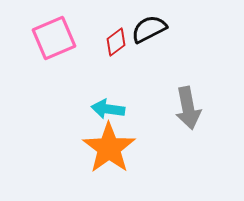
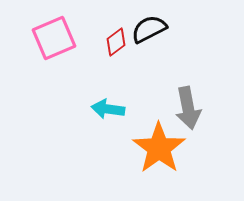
orange star: moved 50 px right
